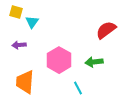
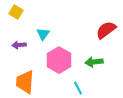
yellow square: rotated 16 degrees clockwise
cyan triangle: moved 11 px right, 12 px down
